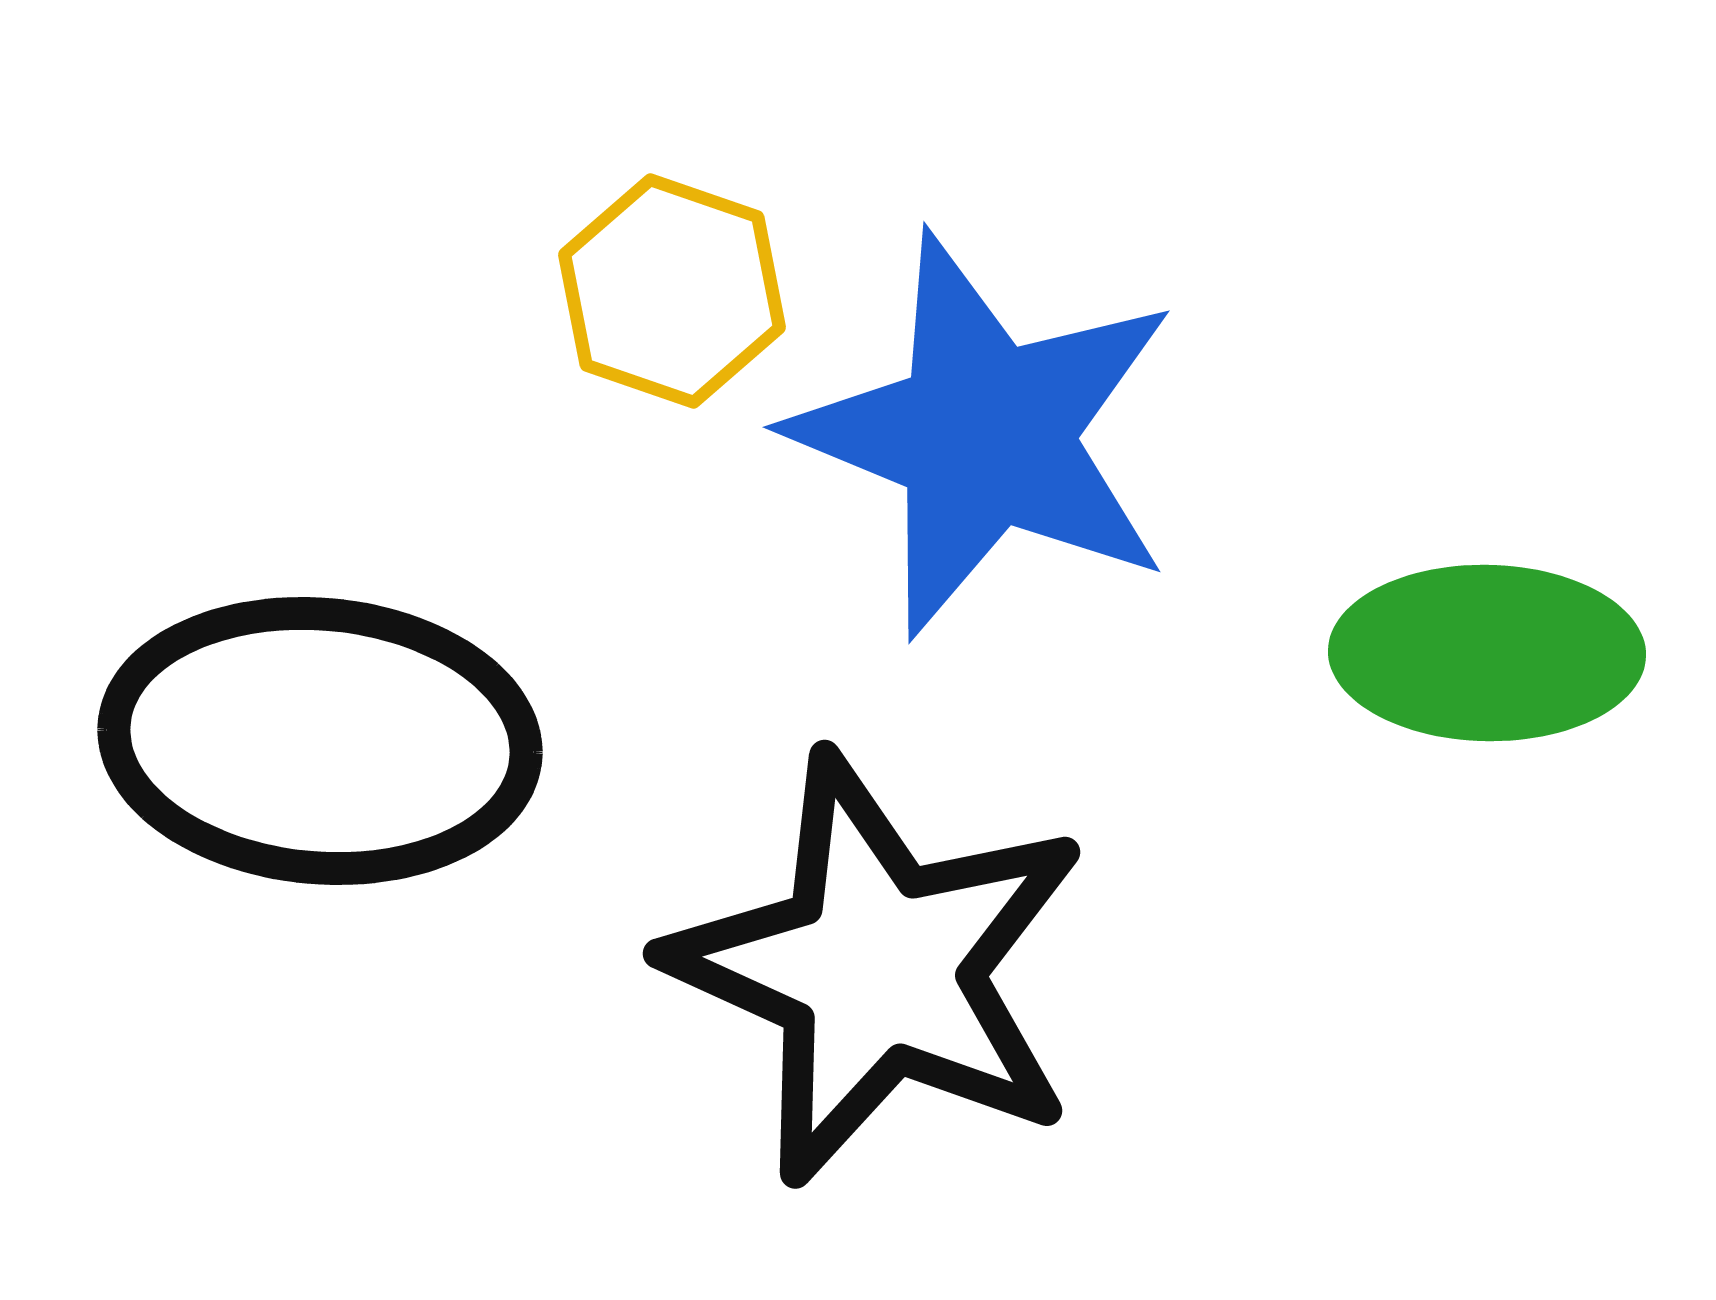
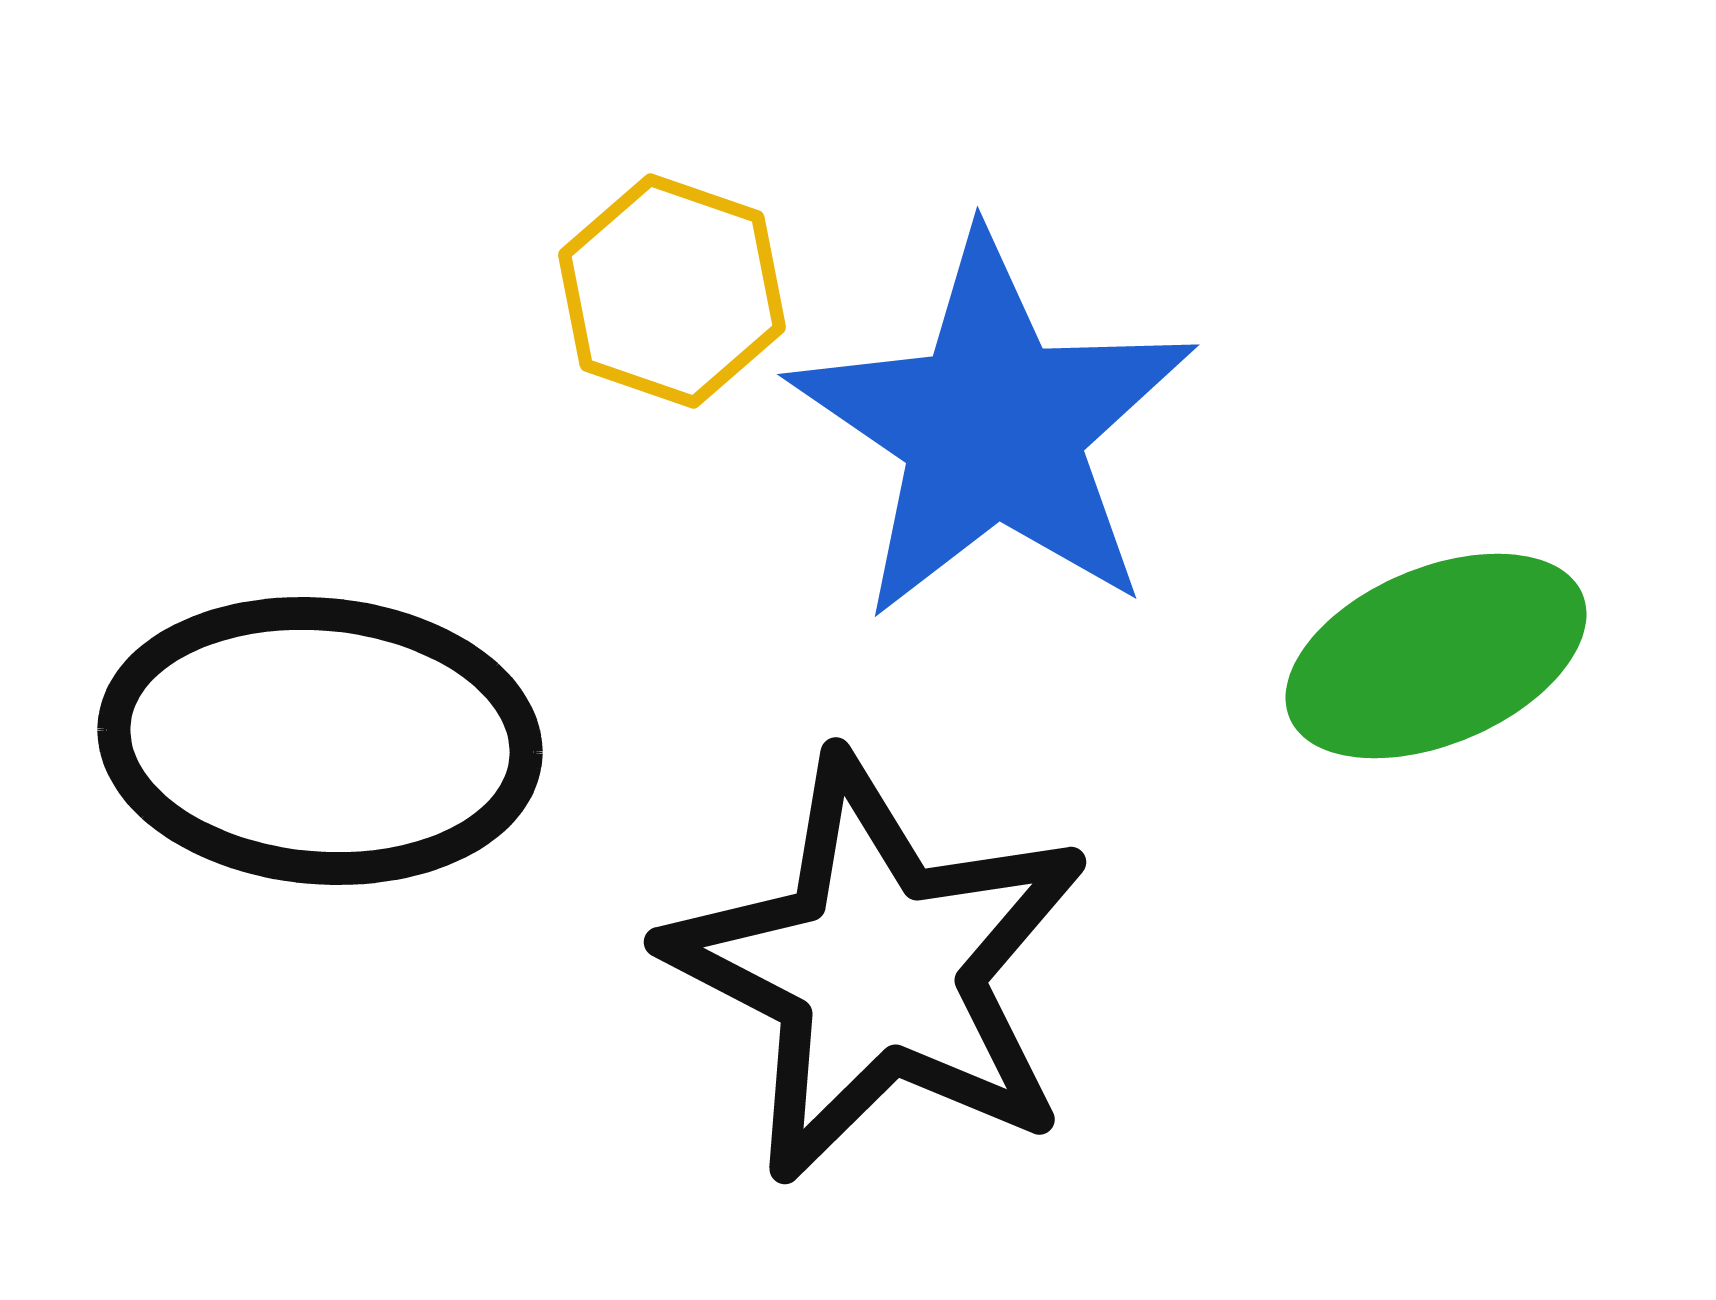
blue star: moved 8 px right, 7 px up; rotated 12 degrees clockwise
green ellipse: moved 51 px left, 3 px down; rotated 24 degrees counterclockwise
black star: rotated 3 degrees clockwise
